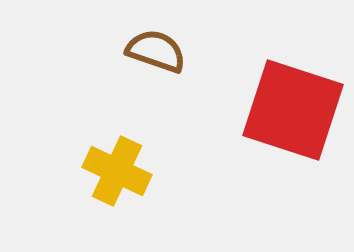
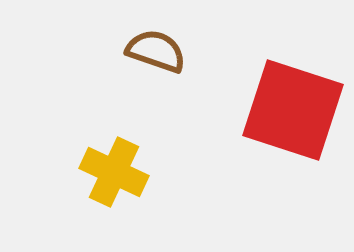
yellow cross: moved 3 px left, 1 px down
